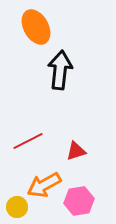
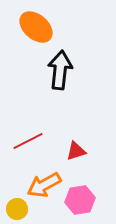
orange ellipse: rotated 20 degrees counterclockwise
pink hexagon: moved 1 px right, 1 px up
yellow circle: moved 2 px down
